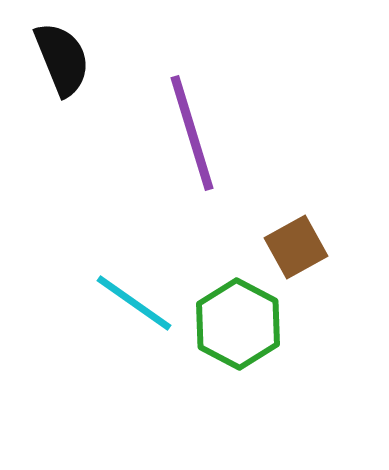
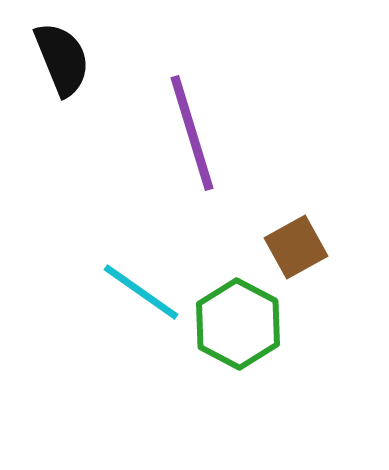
cyan line: moved 7 px right, 11 px up
